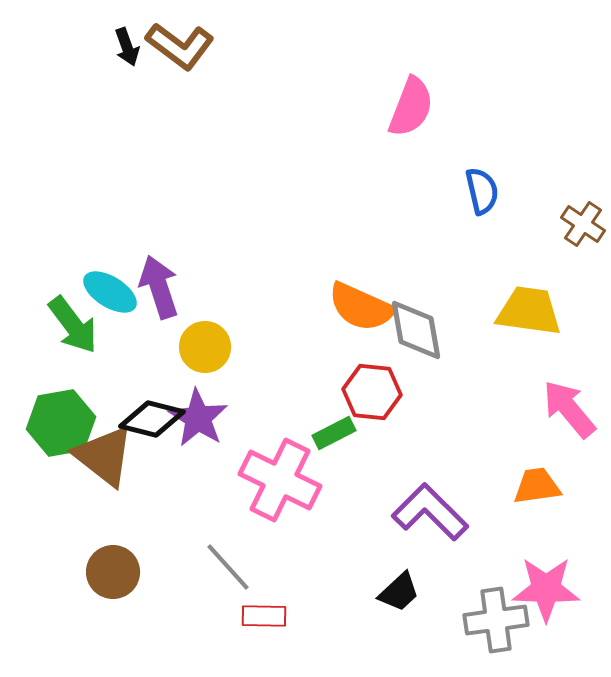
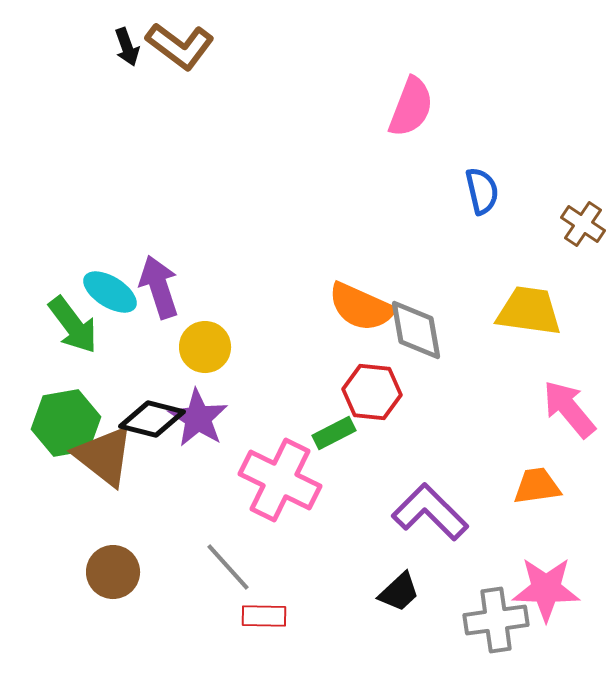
green hexagon: moved 5 px right
